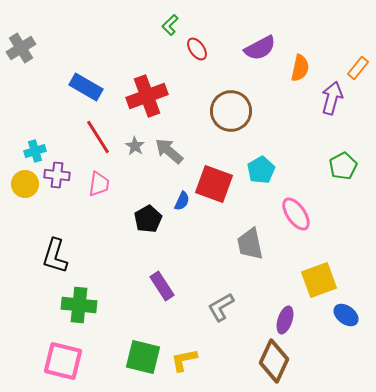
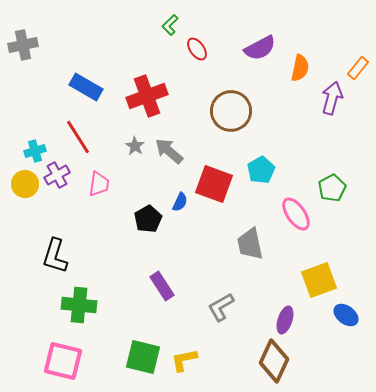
gray cross: moved 2 px right, 3 px up; rotated 20 degrees clockwise
red line: moved 20 px left
green pentagon: moved 11 px left, 22 px down
purple cross: rotated 35 degrees counterclockwise
blue semicircle: moved 2 px left, 1 px down
